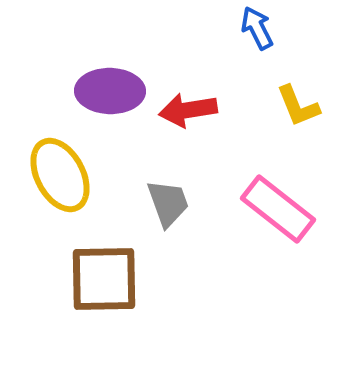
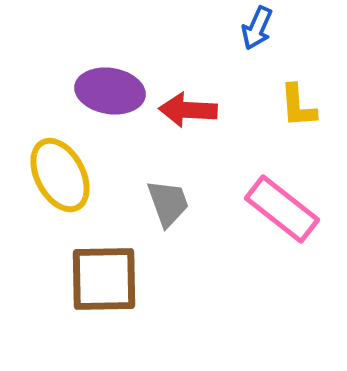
blue arrow: rotated 129 degrees counterclockwise
purple ellipse: rotated 8 degrees clockwise
yellow L-shape: rotated 18 degrees clockwise
red arrow: rotated 12 degrees clockwise
pink rectangle: moved 4 px right
